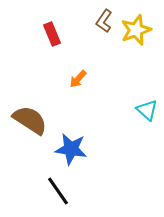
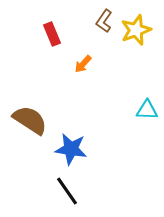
orange arrow: moved 5 px right, 15 px up
cyan triangle: rotated 40 degrees counterclockwise
black line: moved 9 px right
